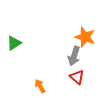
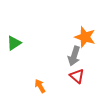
red triangle: moved 1 px up
